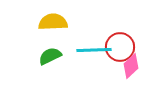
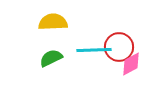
red circle: moved 1 px left
green semicircle: moved 1 px right, 2 px down
pink diamond: moved 2 px up; rotated 15 degrees clockwise
